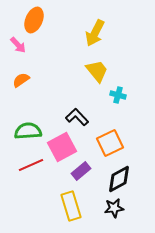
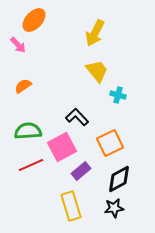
orange ellipse: rotated 20 degrees clockwise
orange semicircle: moved 2 px right, 6 px down
